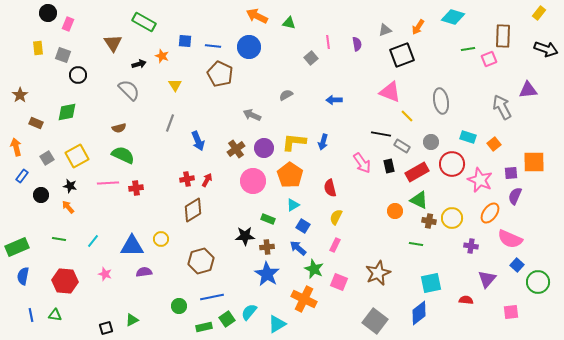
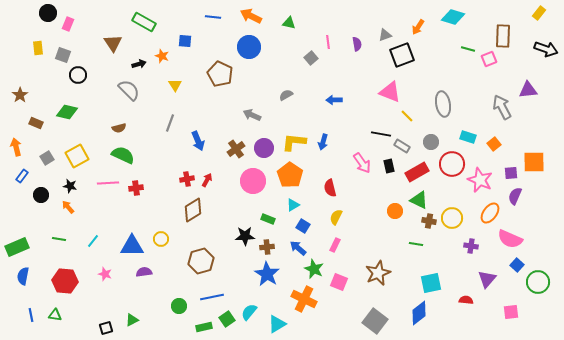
orange arrow at (257, 16): moved 6 px left
gray triangle at (385, 30): moved 5 px down
blue line at (213, 46): moved 29 px up
green line at (468, 49): rotated 24 degrees clockwise
gray ellipse at (441, 101): moved 2 px right, 3 px down
green diamond at (67, 112): rotated 25 degrees clockwise
